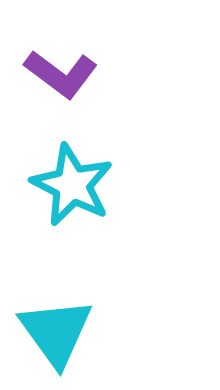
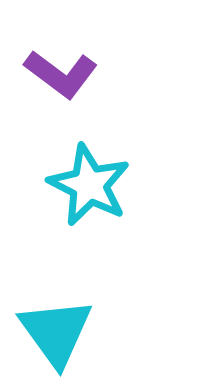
cyan star: moved 17 px right
